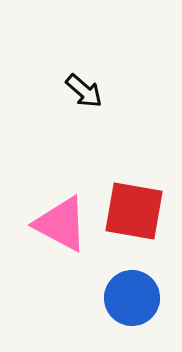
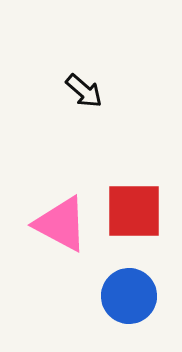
red square: rotated 10 degrees counterclockwise
blue circle: moved 3 px left, 2 px up
